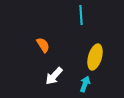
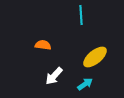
orange semicircle: rotated 49 degrees counterclockwise
yellow ellipse: rotated 35 degrees clockwise
cyan arrow: rotated 35 degrees clockwise
